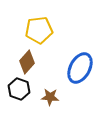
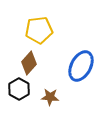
brown diamond: moved 2 px right, 1 px down
blue ellipse: moved 1 px right, 2 px up
black hexagon: rotated 10 degrees clockwise
